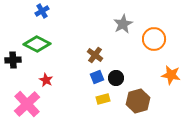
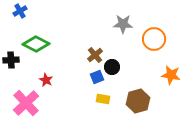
blue cross: moved 22 px left
gray star: rotated 30 degrees clockwise
green diamond: moved 1 px left
brown cross: rotated 14 degrees clockwise
black cross: moved 2 px left
black circle: moved 4 px left, 11 px up
yellow rectangle: rotated 24 degrees clockwise
pink cross: moved 1 px left, 1 px up
